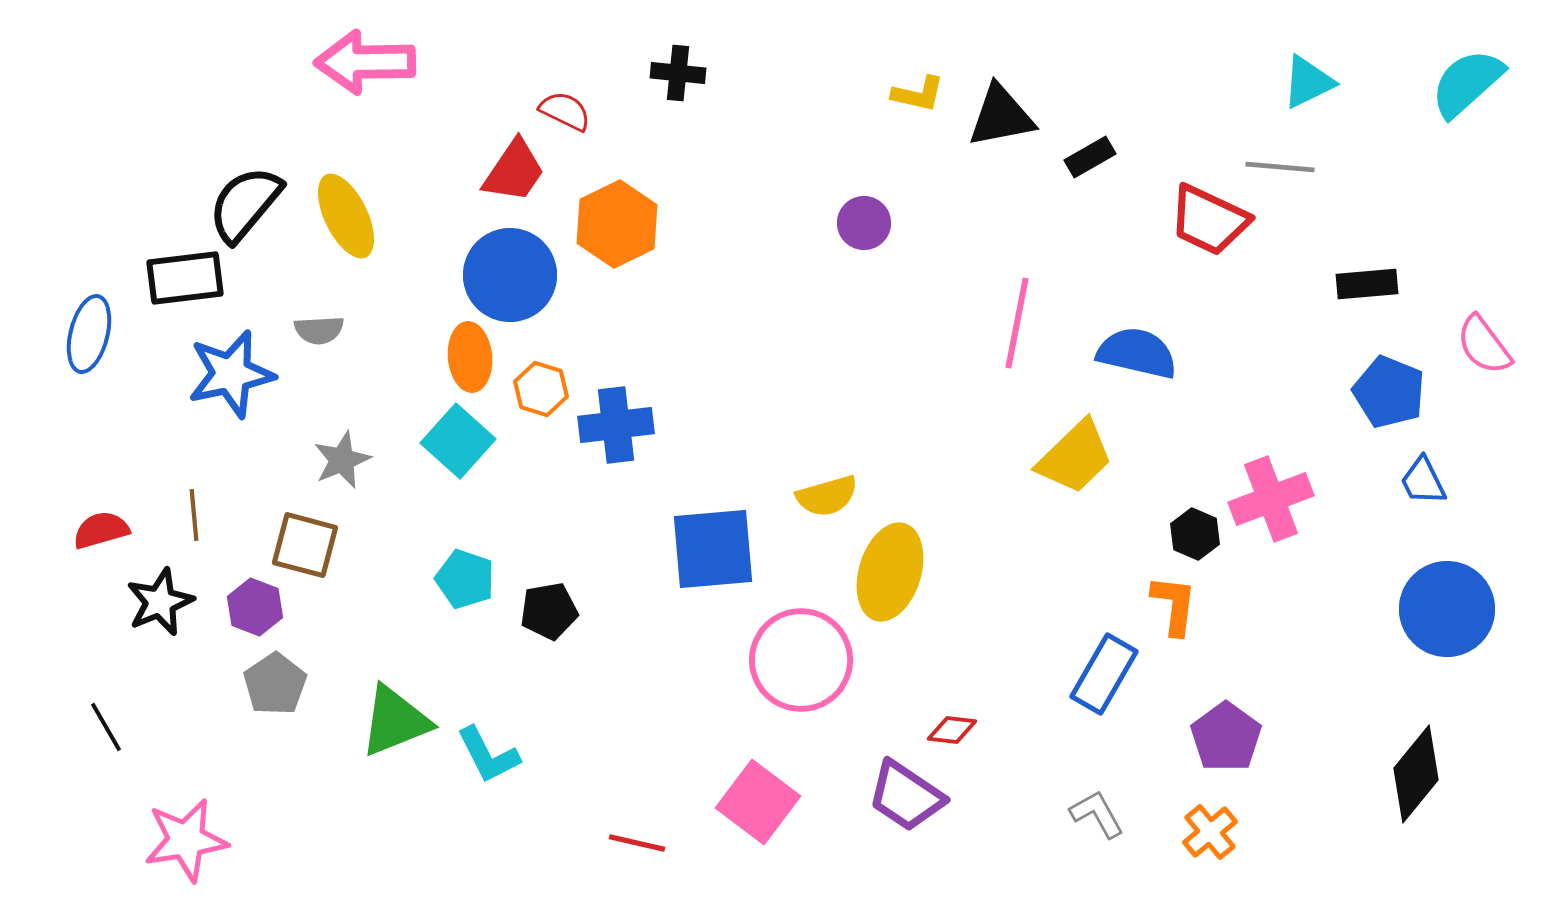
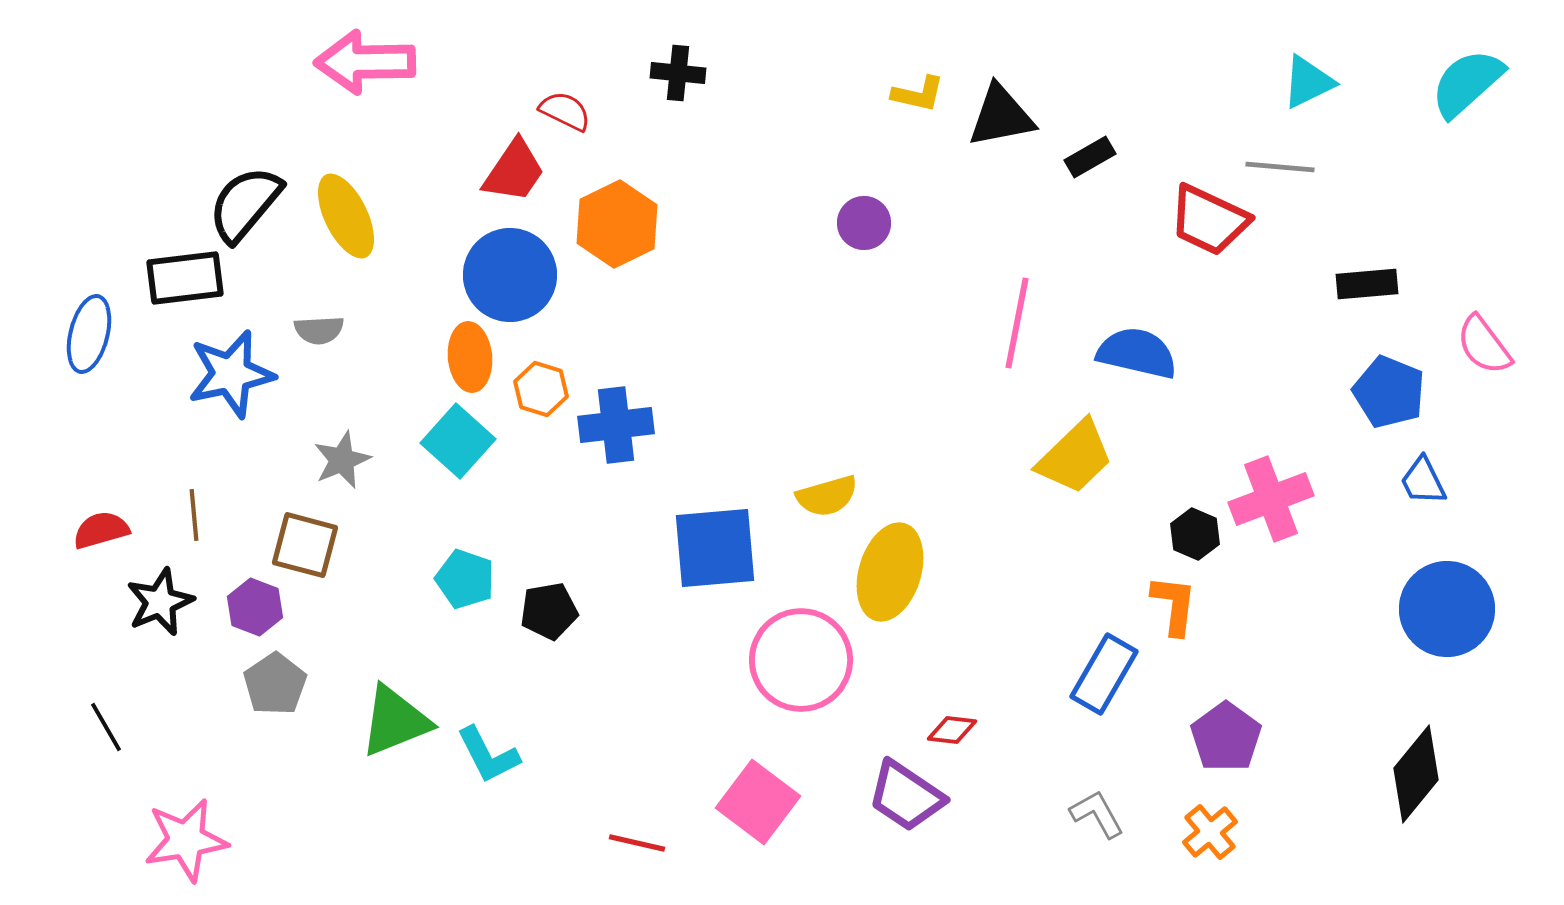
blue square at (713, 549): moved 2 px right, 1 px up
